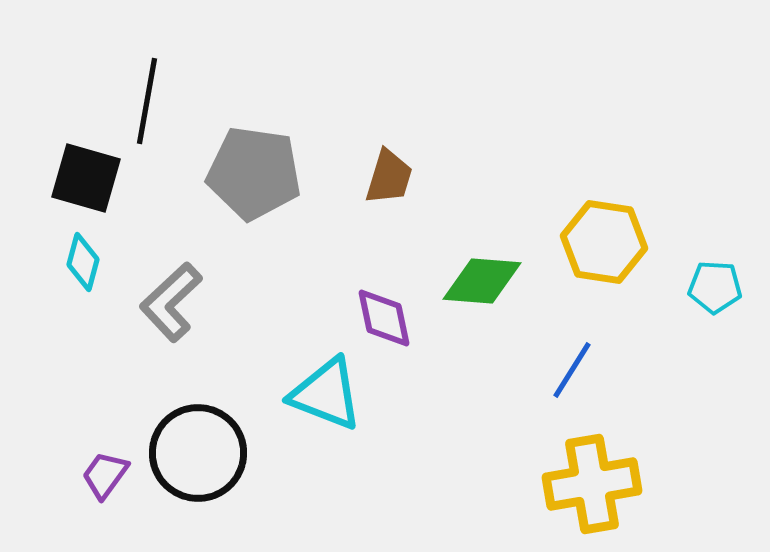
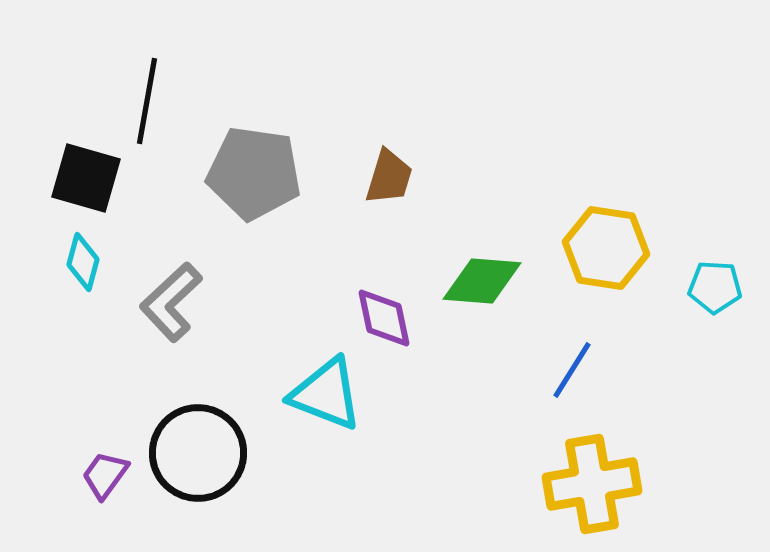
yellow hexagon: moved 2 px right, 6 px down
